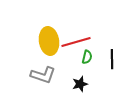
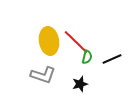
red line: rotated 60 degrees clockwise
black line: rotated 66 degrees clockwise
